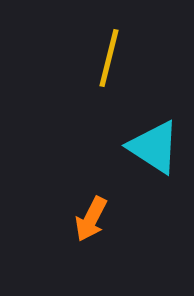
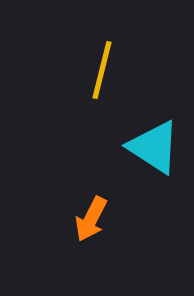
yellow line: moved 7 px left, 12 px down
